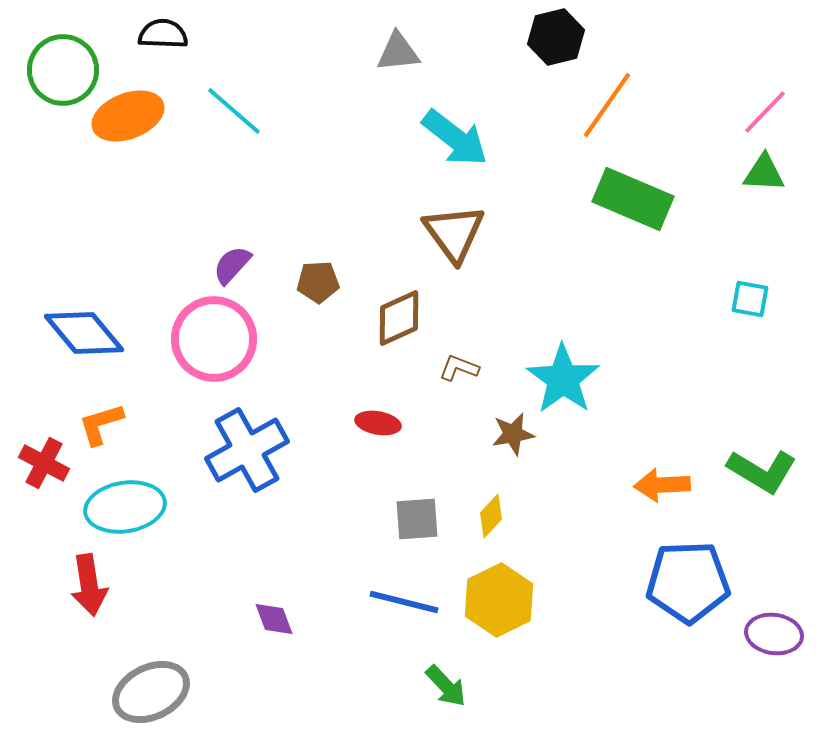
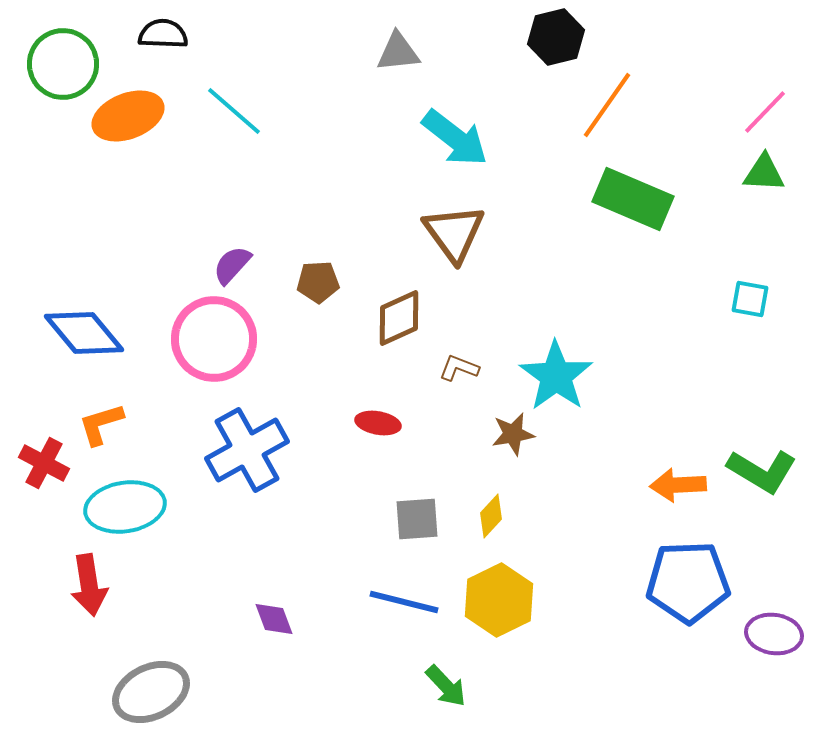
green circle: moved 6 px up
cyan star: moved 7 px left, 3 px up
orange arrow: moved 16 px right
